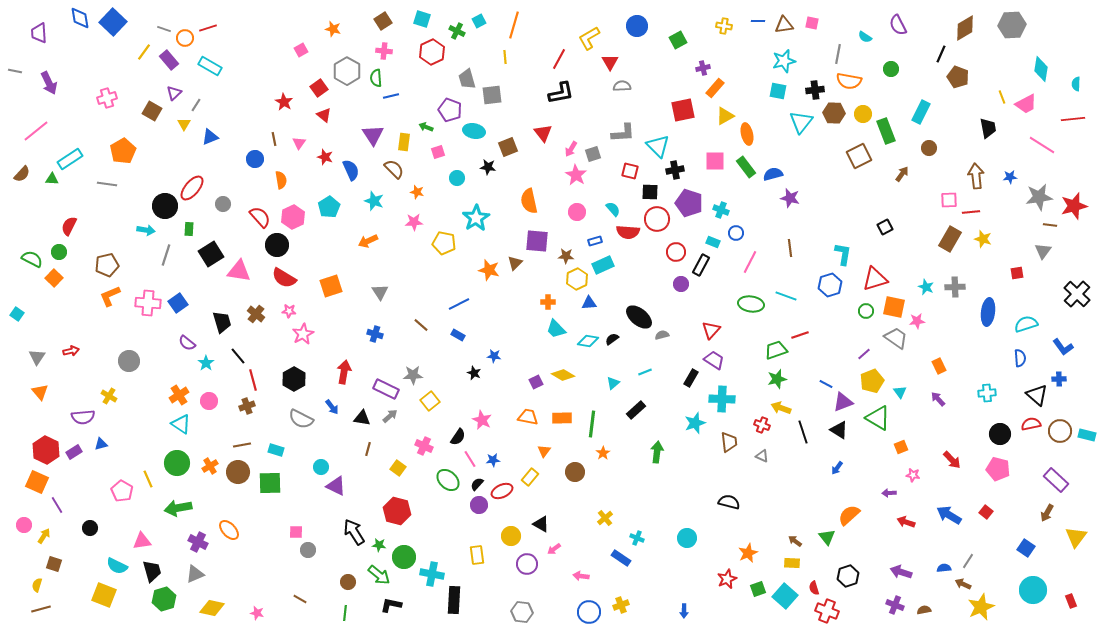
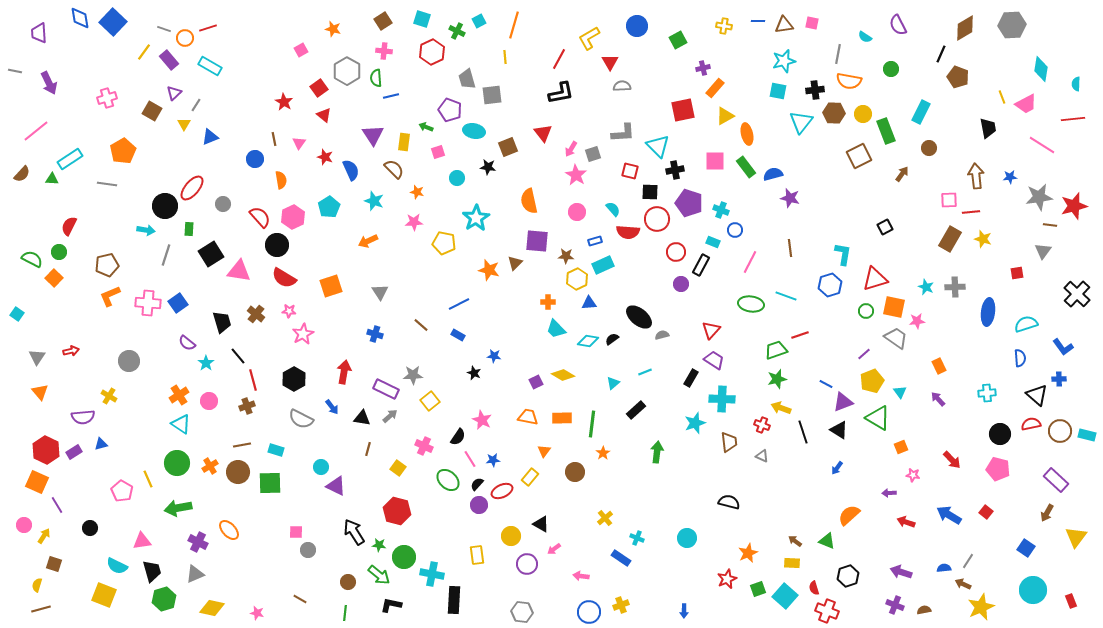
blue circle at (736, 233): moved 1 px left, 3 px up
green triangle at (827, 537): moved 4 px down; rotated 30 degrees counterclockwise
